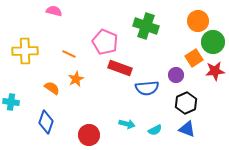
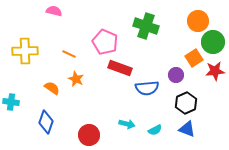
orange star: rotated 21 degrees counterclockwise
